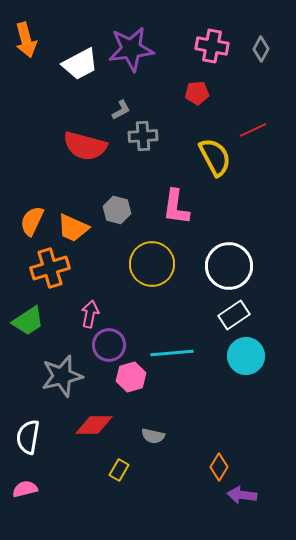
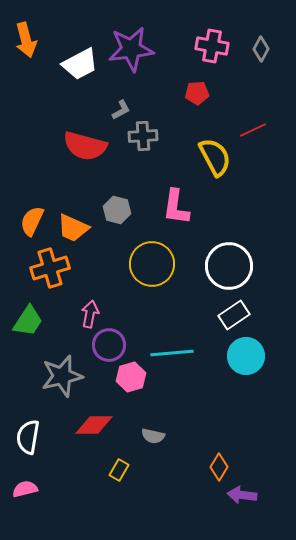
green trapezoid: rotated 24 degrees counterclockwise
